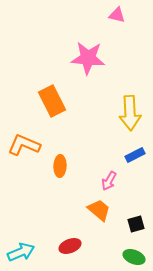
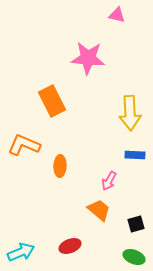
blue rectangle: rotated 30 degrees clockwise
